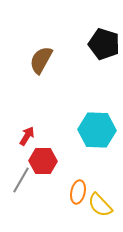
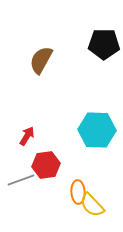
black pentagon: rotated 16 degrees counterclockwise
red hexagon: moved 3 px right, 4 px down; rotated 8 degrees counterclockwise
gray line: rotated 40 degrees clockwise
orange ellipse: rotated 15 degrees counterclockwise
yellow semicircle: moved 8 px left
